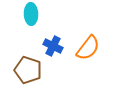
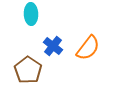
blue cross: rotated 12 degrees clockwise
brown pentagon: rotated 16 degrees clockwise
